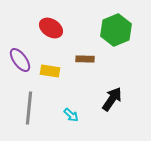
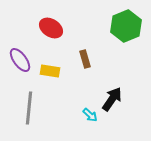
green hexagon: moved 10 px right, 4 px up
brown rectangle: rotated 72 degrees clockwise
cyan arrow: moved 19 px right
